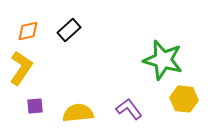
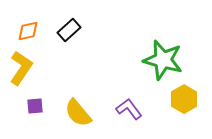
yellow hexagon: rotated 24 degrees clockwise
yellow semicircle: rotated 124 degrees counterclockwise
